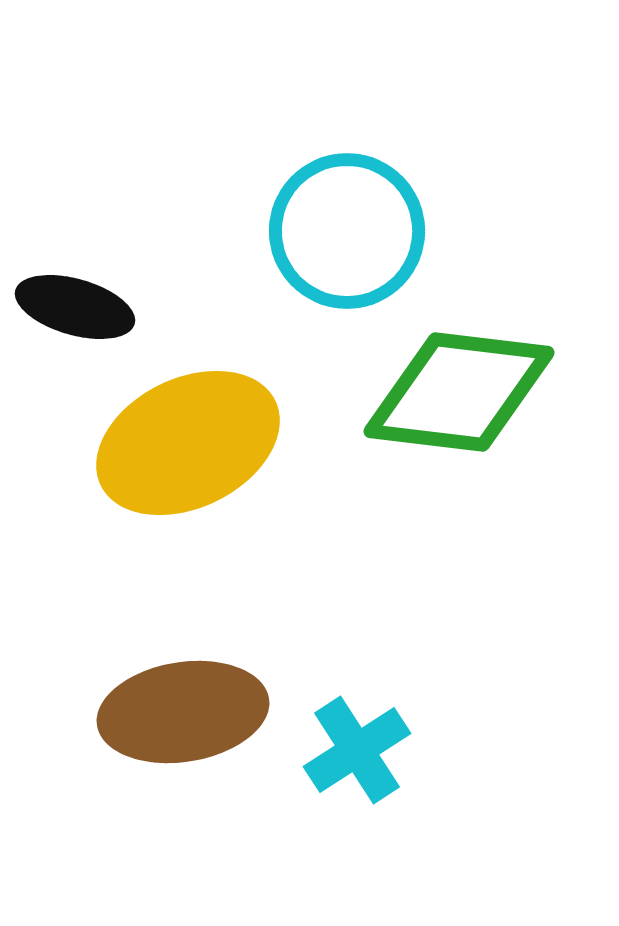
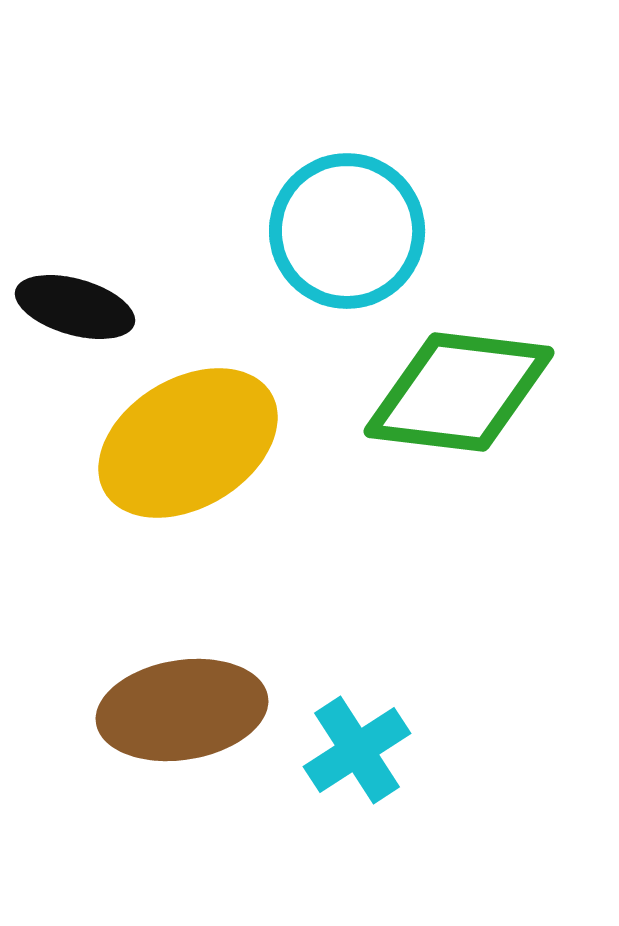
yellow ellipse: rotated 5 degrees counterclockwise
brown ellipse: moved 1 px left, 2 px up
